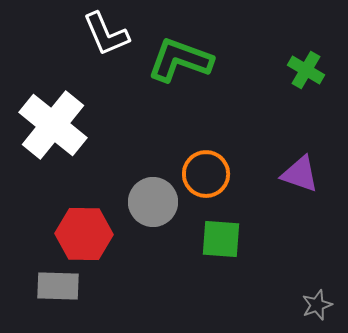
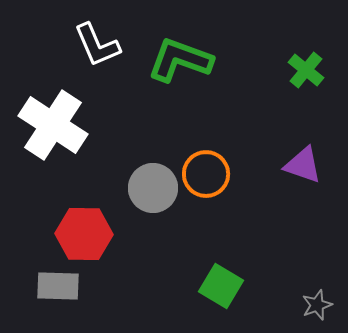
white L-shape: moved 9 px left, 11 px down
green cross: rotated 9 degrees clockwise
white cross: rotated 6 degrees counterclockwise
purple triangle: moved 3 px right, 9 px up
gray circle: moved 14 px up
green square: moved 47 px down; rotated 27 degrees clockwise
